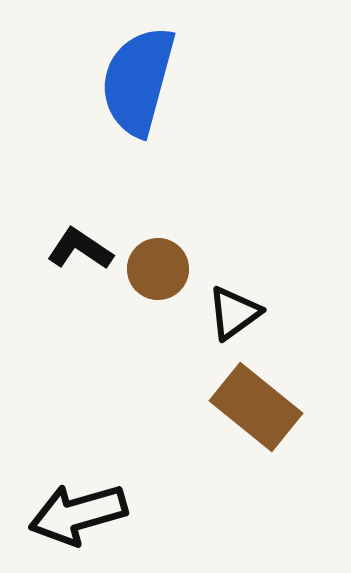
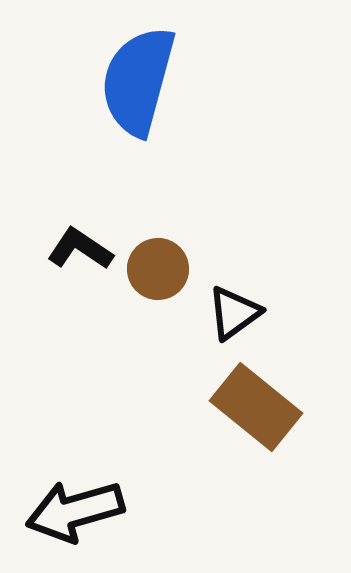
black arrow: moved 3 px left, 3 px up
